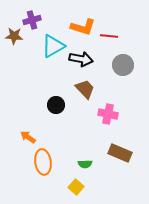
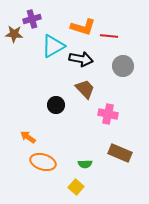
purple cross: moved 1 px up
brown star: moved 2 px up
gray circle: moved 1 px down
orange ellipse: rotated 65 degrees counterclockwise
